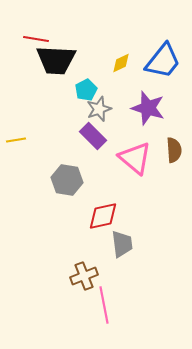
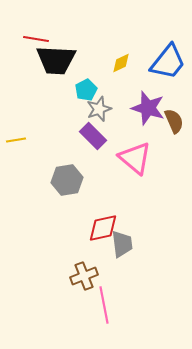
blue trapezoid: moved 5 px right, 1 px down
brown semicircle: moved 29 px up; rotated 20 degrees counterclockwise
gray hexagon: rotated 20 degrees counterclockwise
red diamond: moved 12 px down
